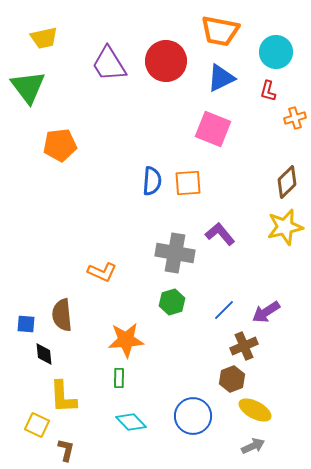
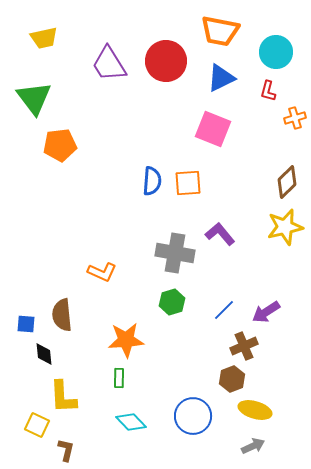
green triangle: moved 6 px right, 11 px down
yellow ellipse: rotated 12 degrees counterclockwise
